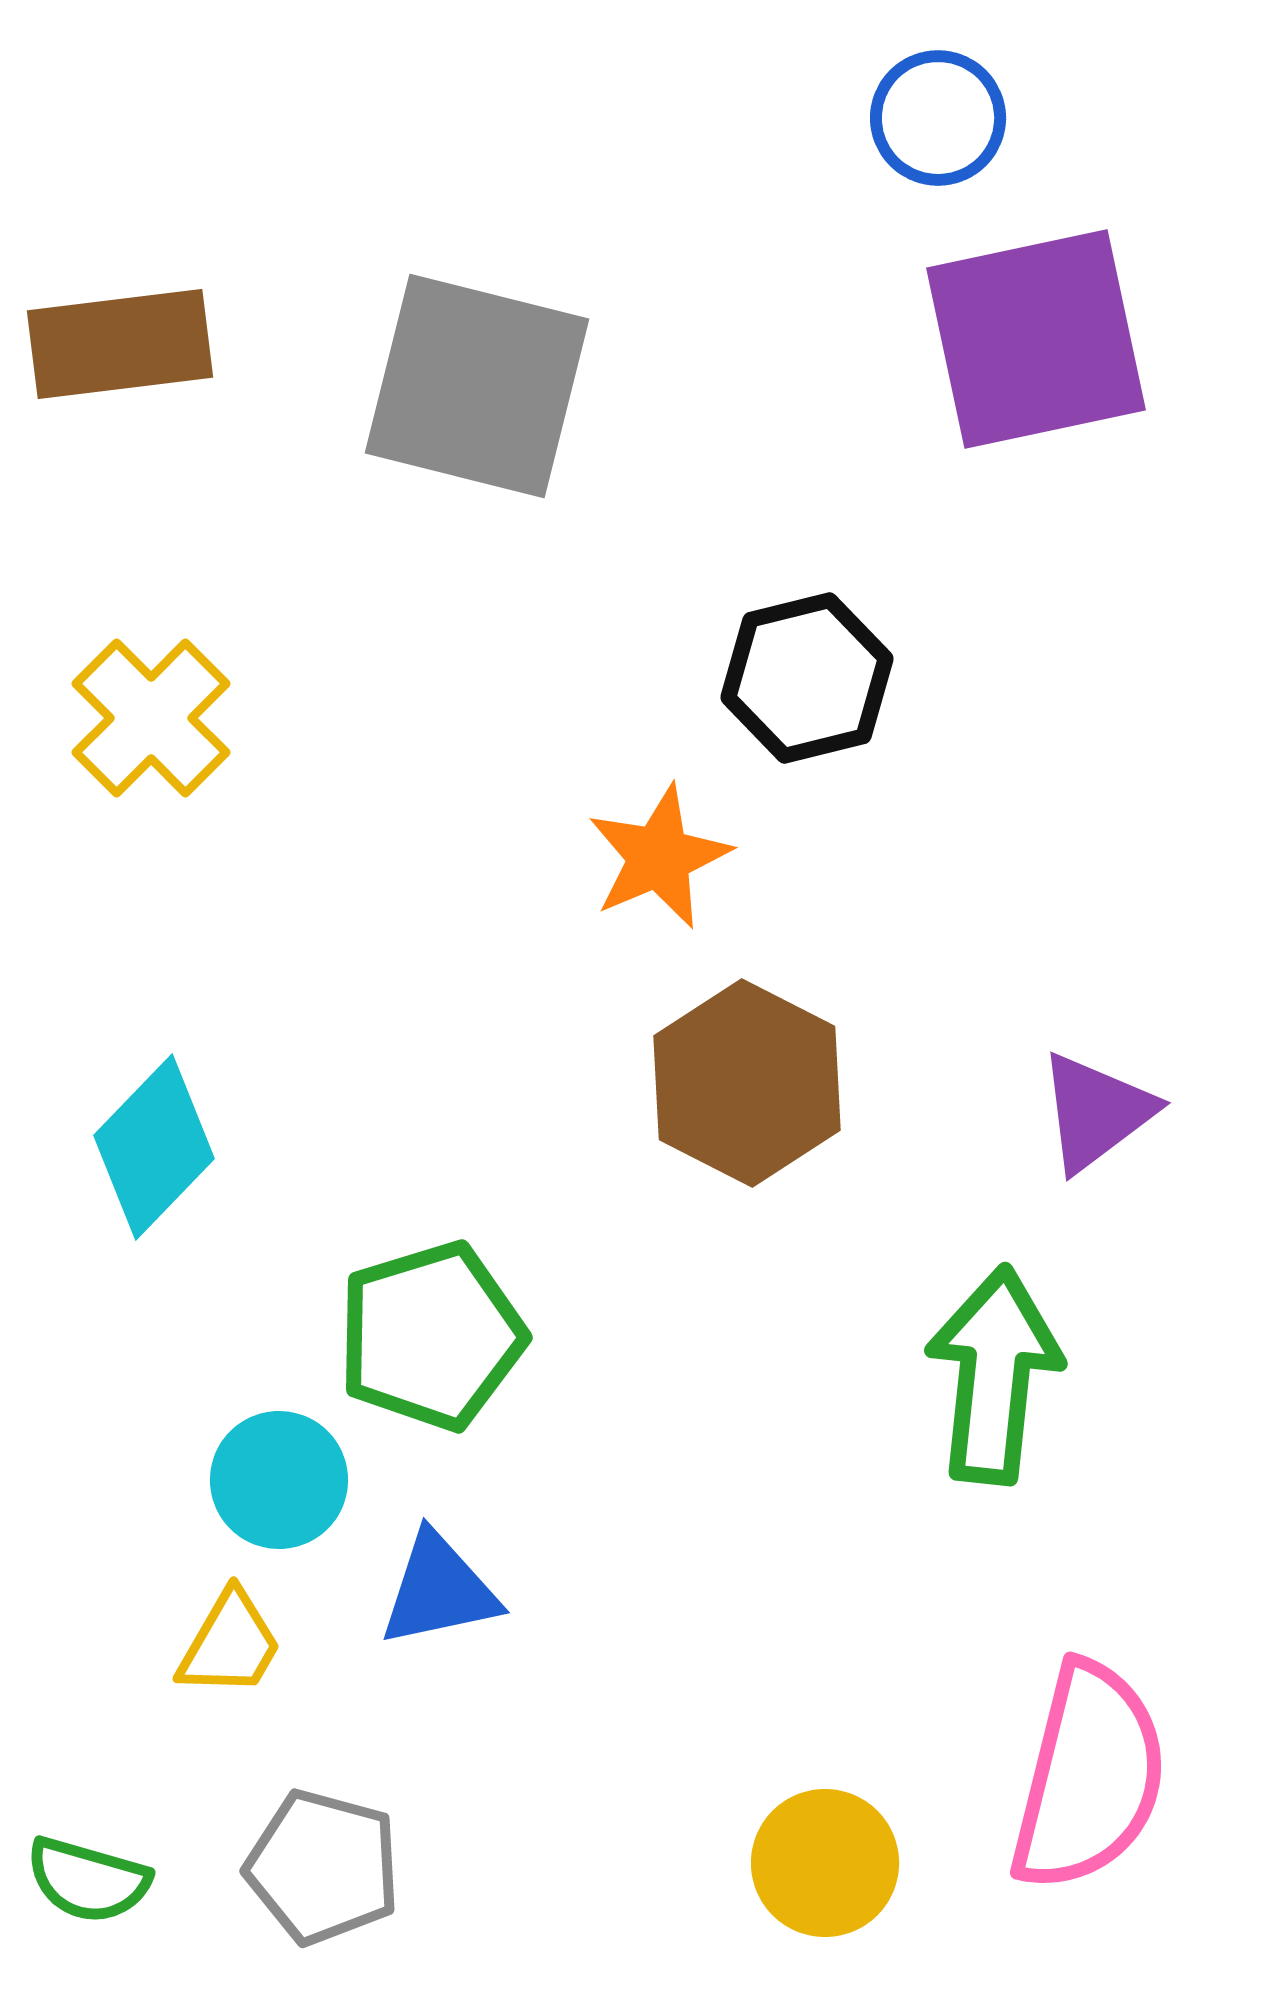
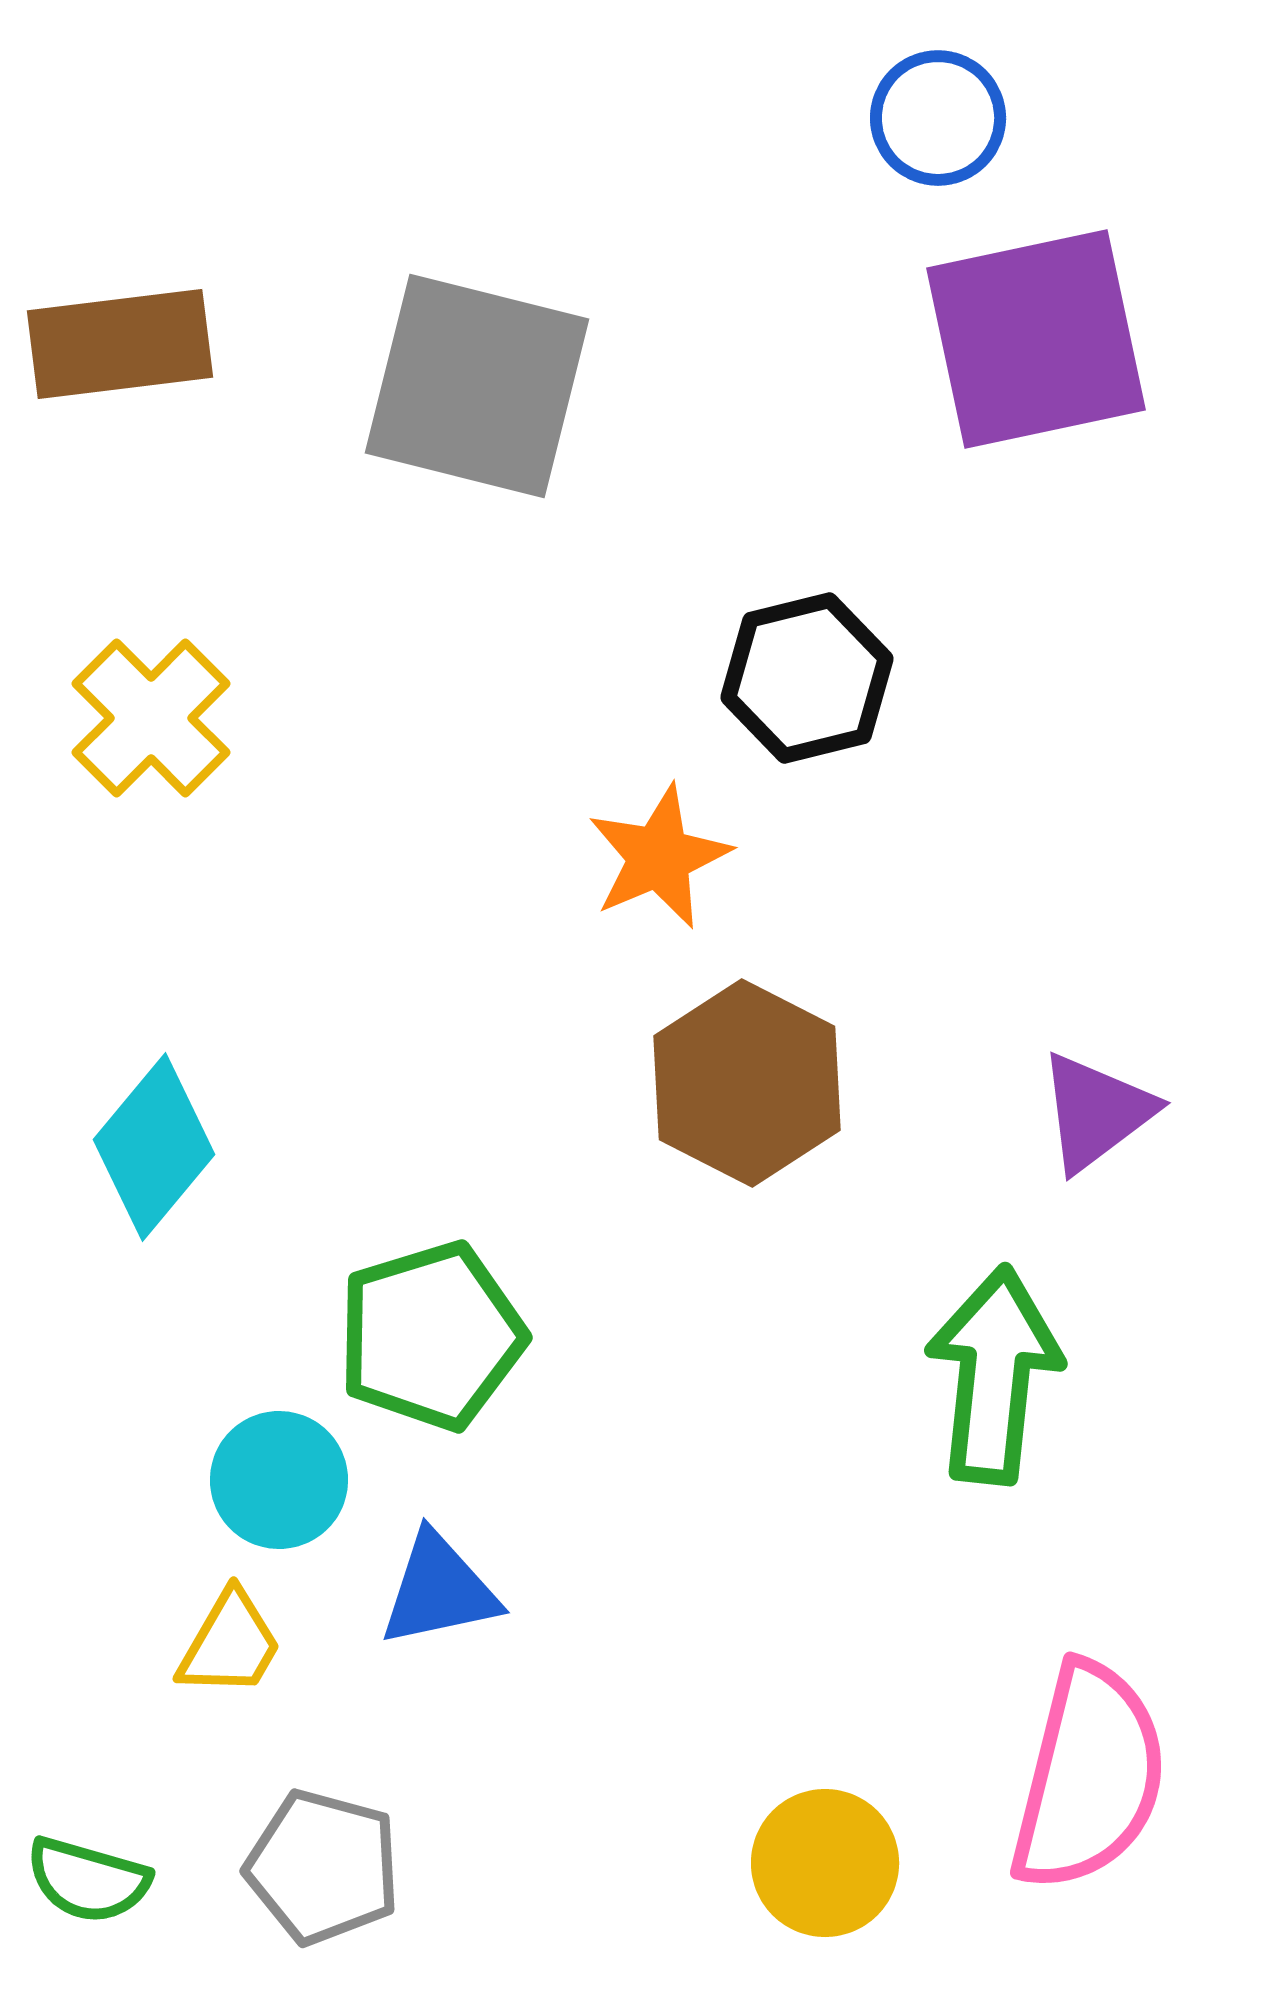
cyan diamond: rotated 4 degrees counterclockwise
